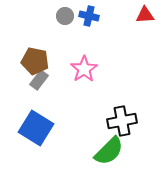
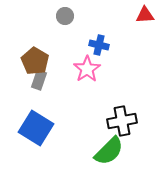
blue cross: moved 10 px right, 29 px down
brown pentagon: rotated 20 degrees clockwise
pink star: moved 3 px right
gray rectangle: rotated 18 degrees counterclockwise
